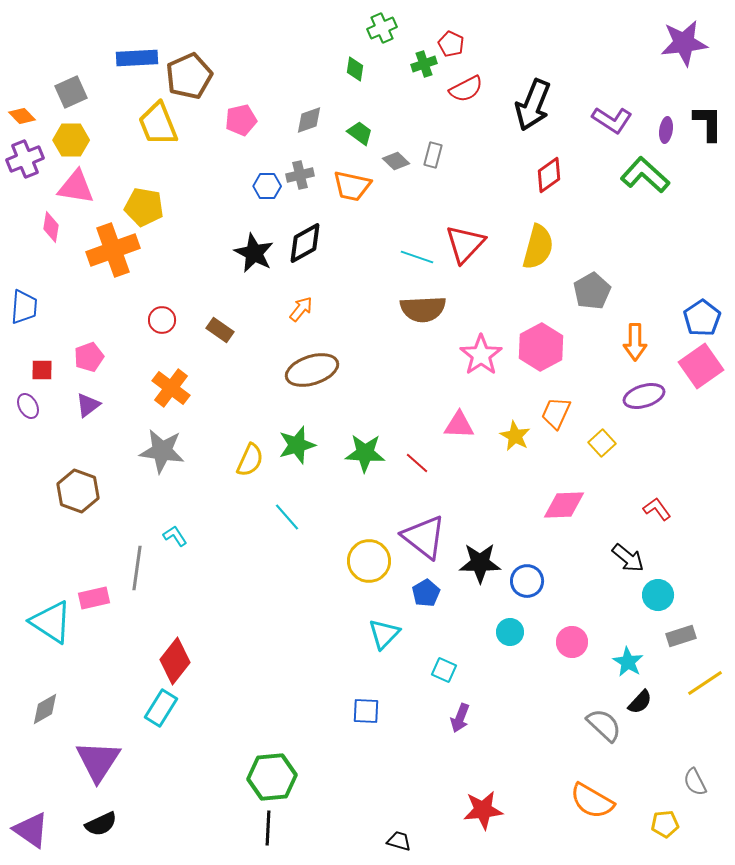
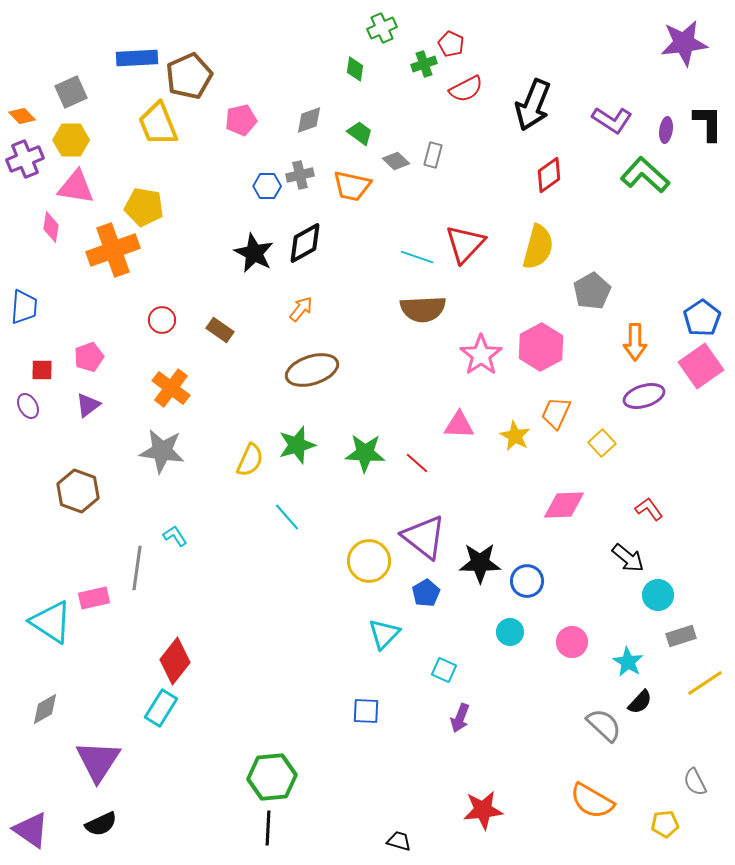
red L-shape at (657, 509): moved 8 px left
